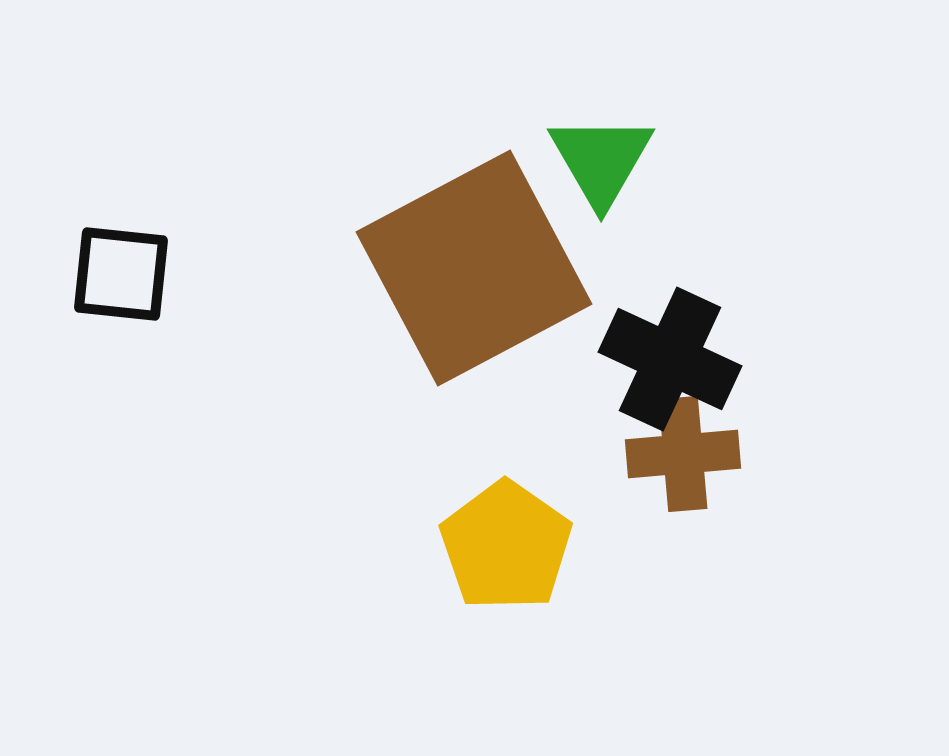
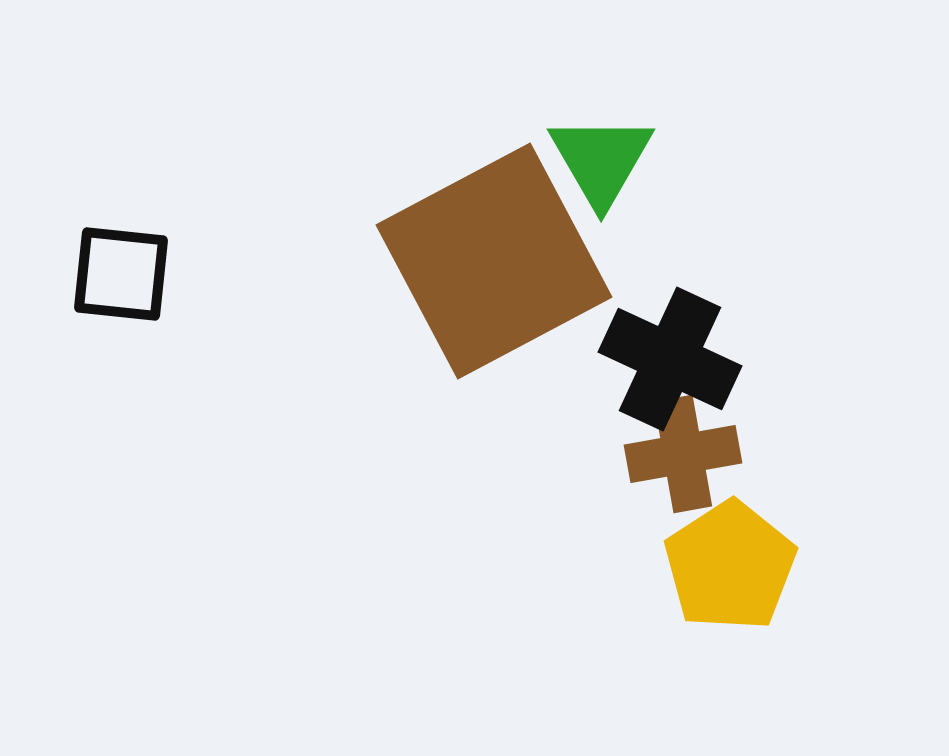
brown square: moved 20 px right, 7 px up
brown cross: rotated 5 degrees counterclockwise
yellow pentagon: moved 224 px right, 20 px down; rotated 4 degrees clockwise
